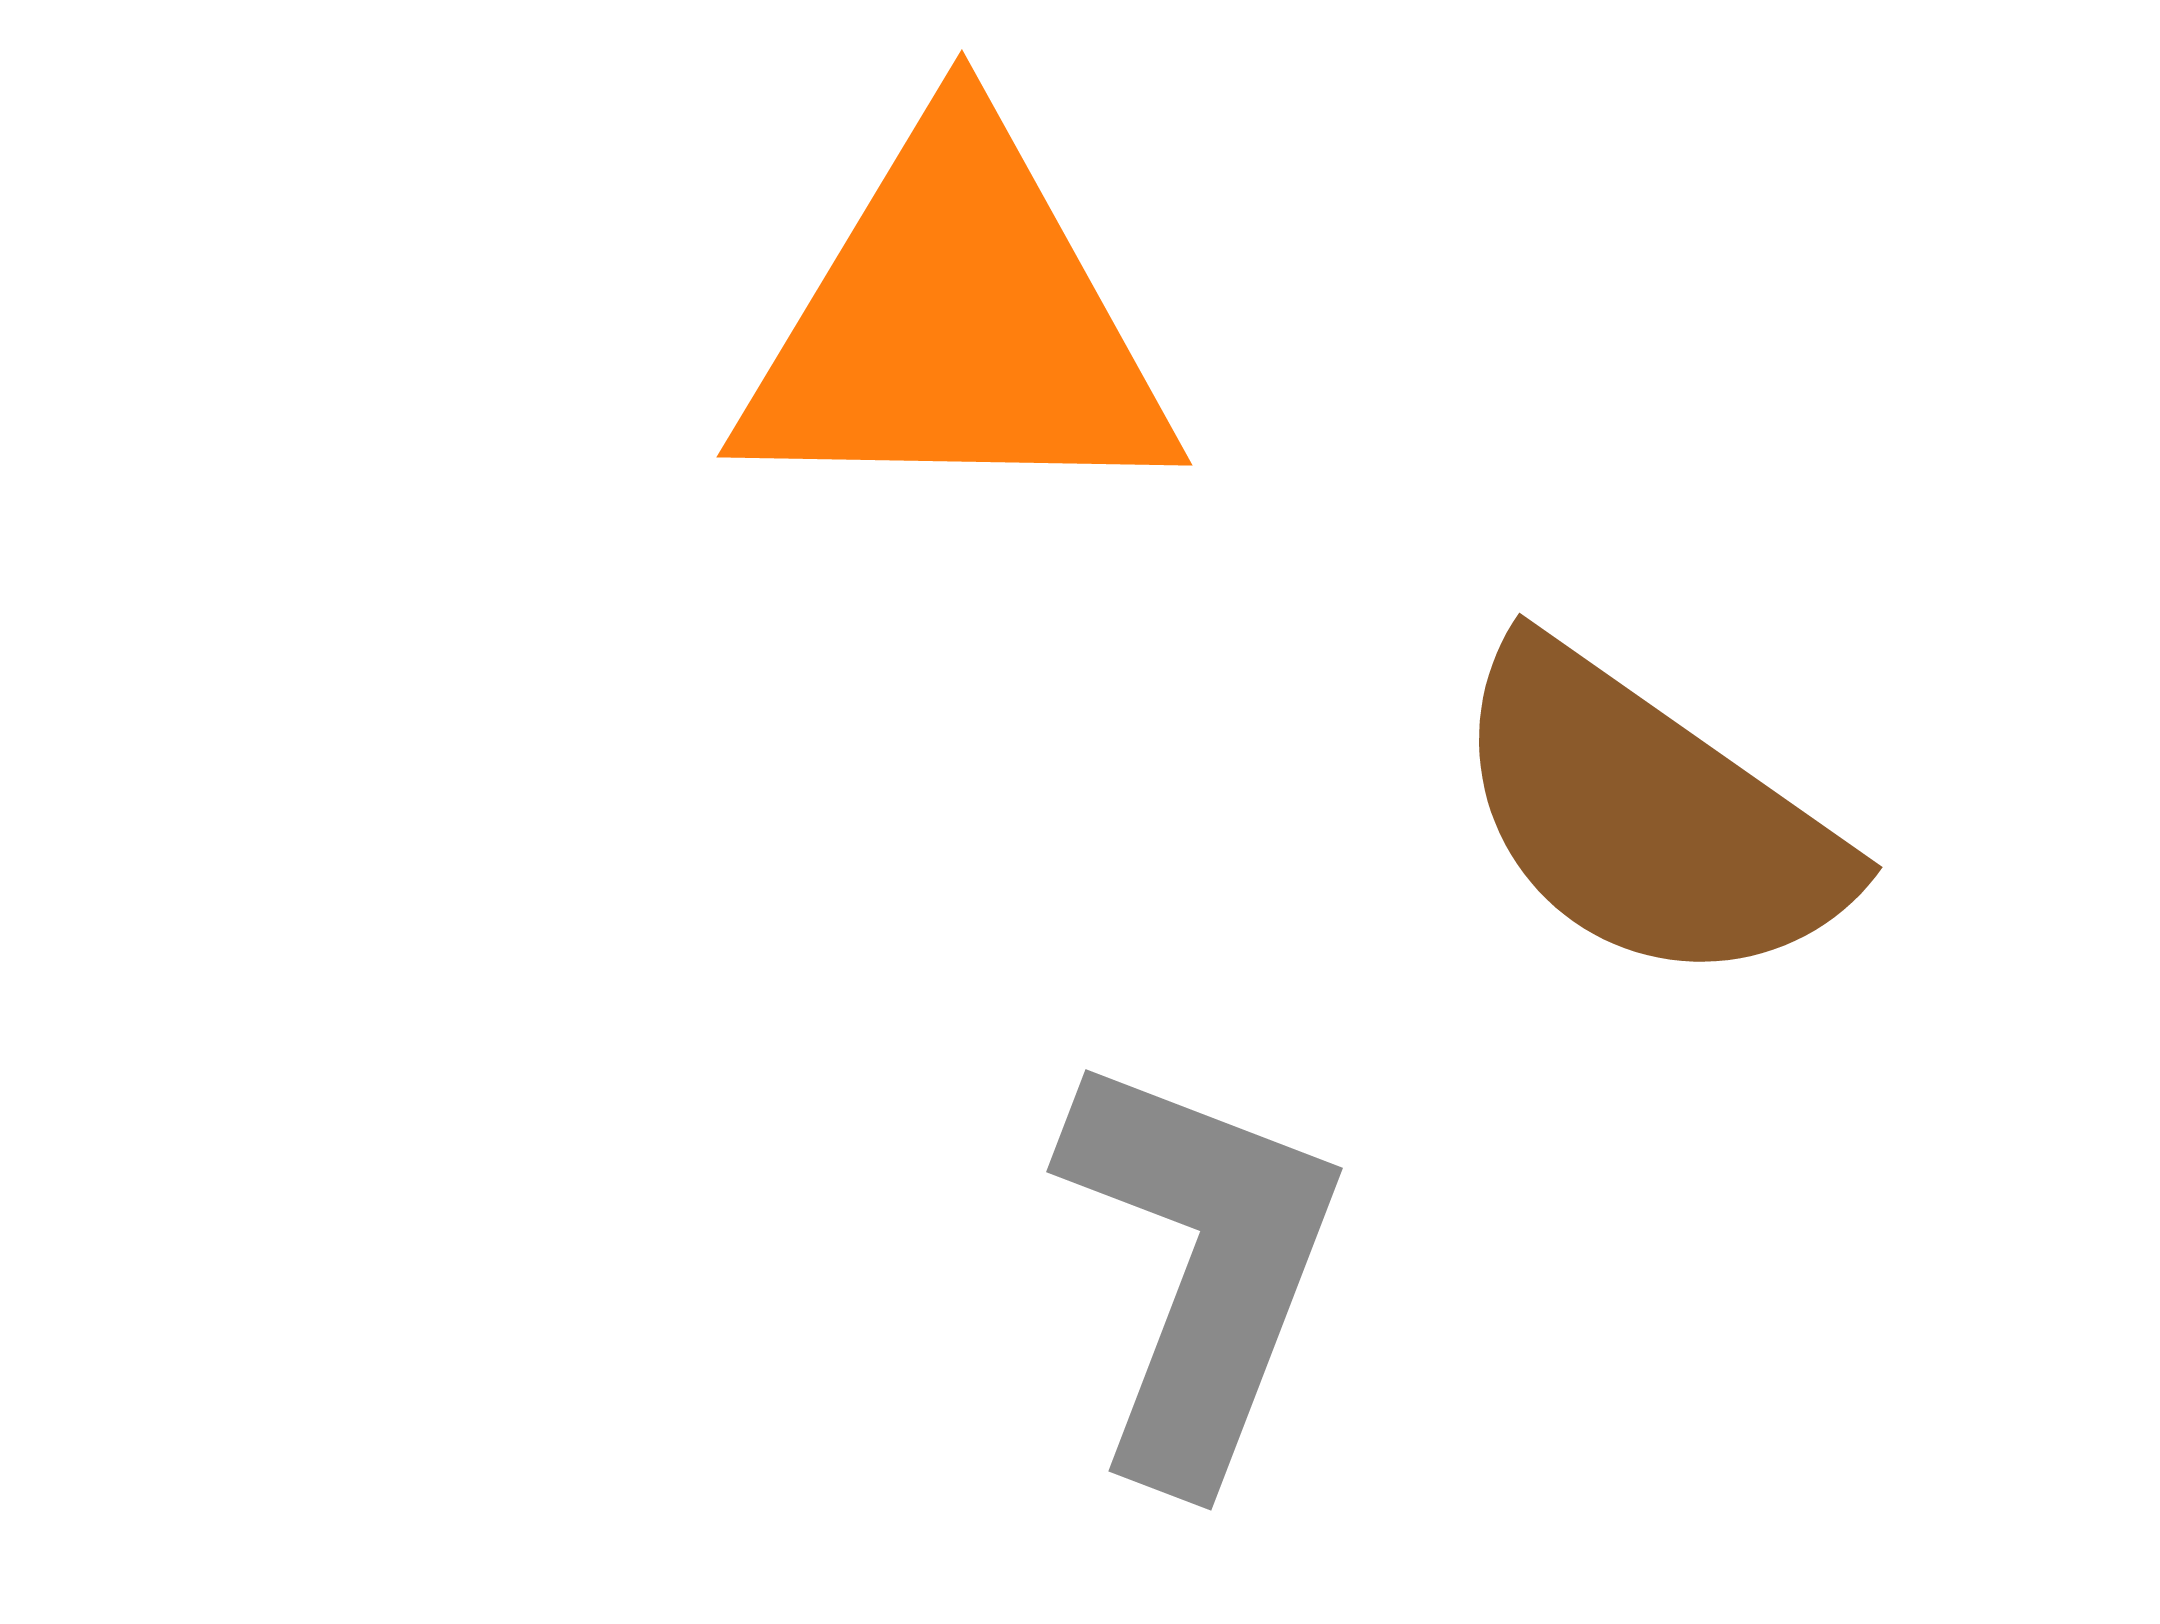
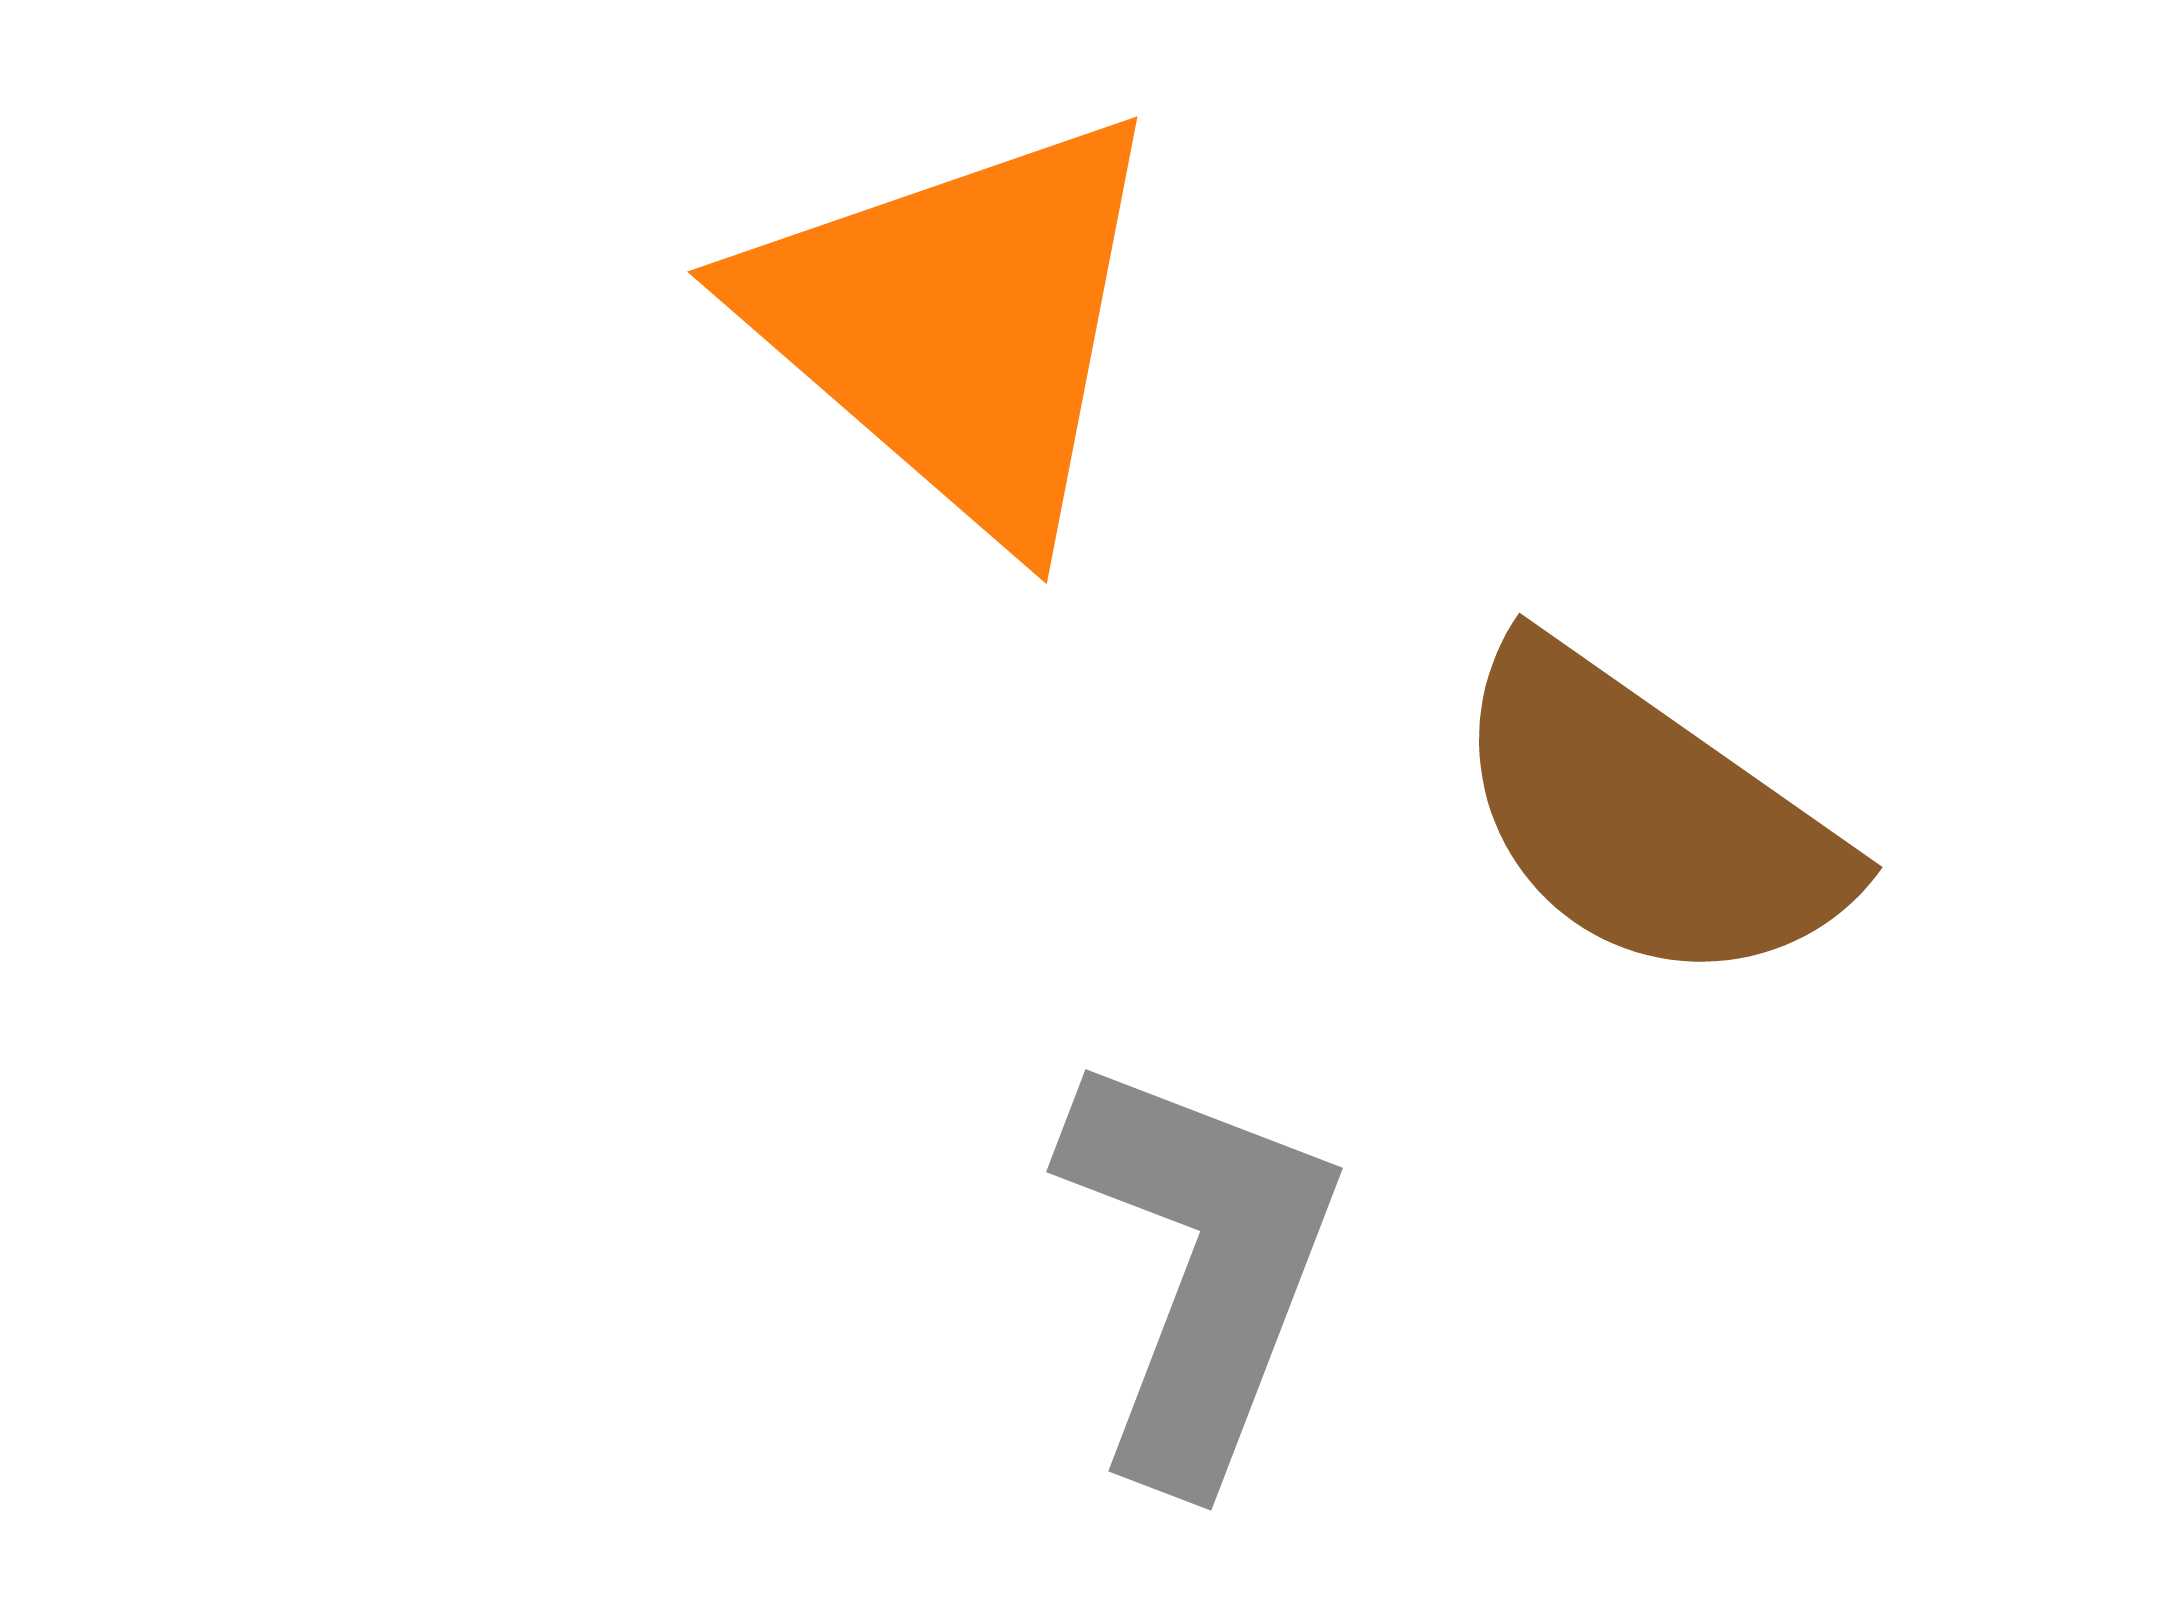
orange triangle: rotated 40 degrees clockwise
